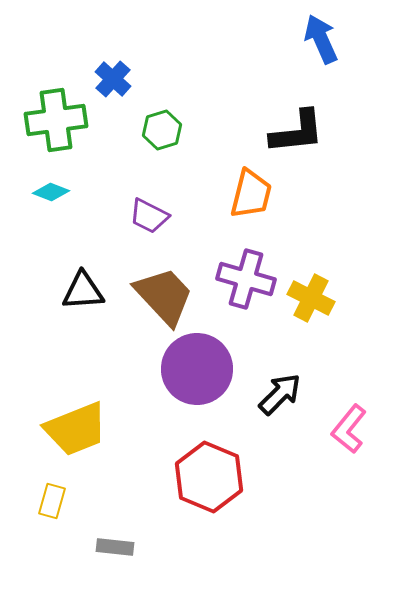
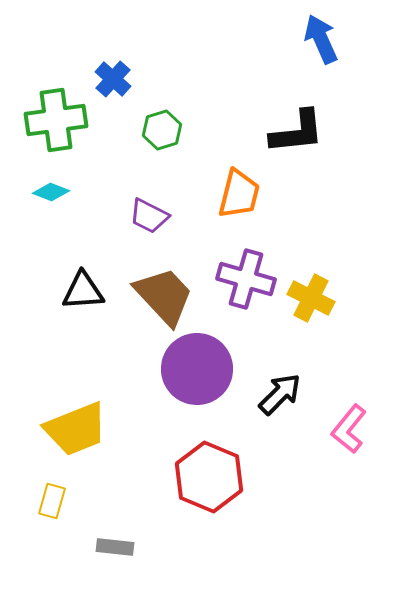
orange trapezoid: moved 12 px left
